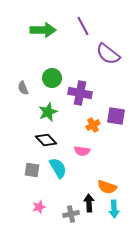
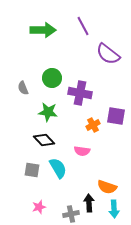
green star: rotated 30 degrees clockwise
black diamond: moved 2 px left
